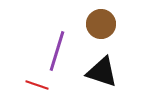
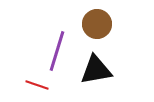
brown circle: moved 4 px left
black triangle: moved 6 px left, 2 px up; rotated 28 degrees counterclockwise
